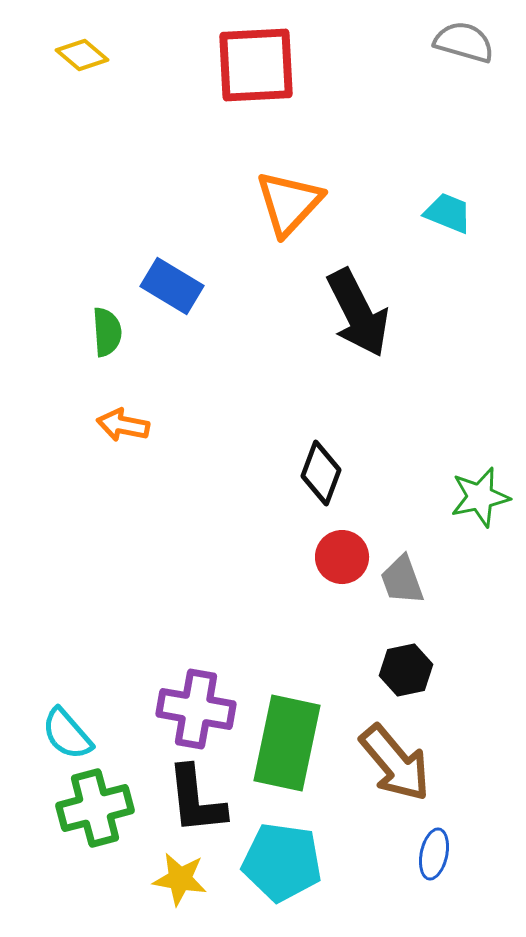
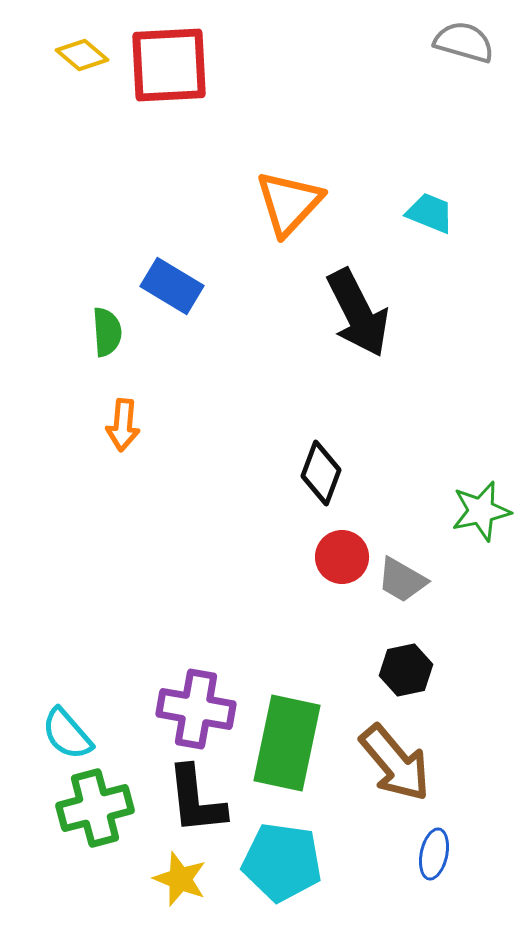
red square: moved 87 px left
cyan trapezoid: moved 18 px left
orange arrow: rotated 96 degrees counterclockwise
green star: moved 1 px right, 14 px down
gray trapezoid: rotated 40 degrees counterclockwise
yellow star: rotated 12 degrees clockwise
